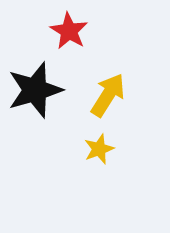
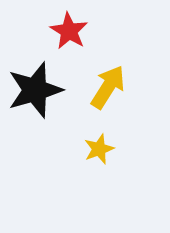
yellow arrow: moved 8 px up
